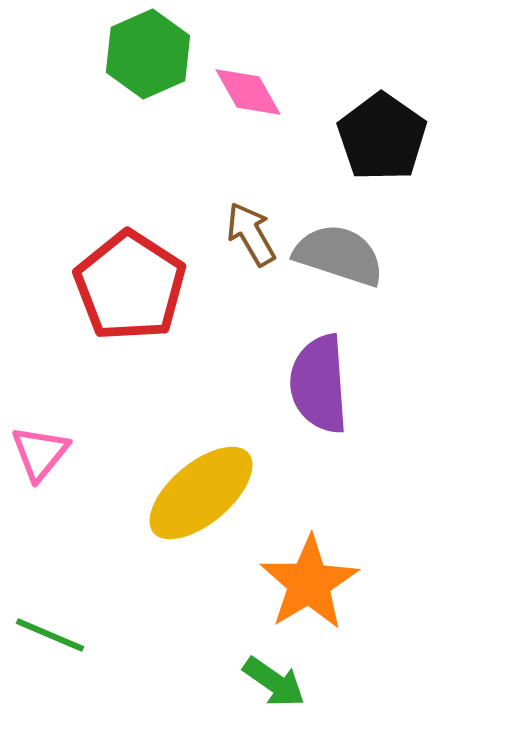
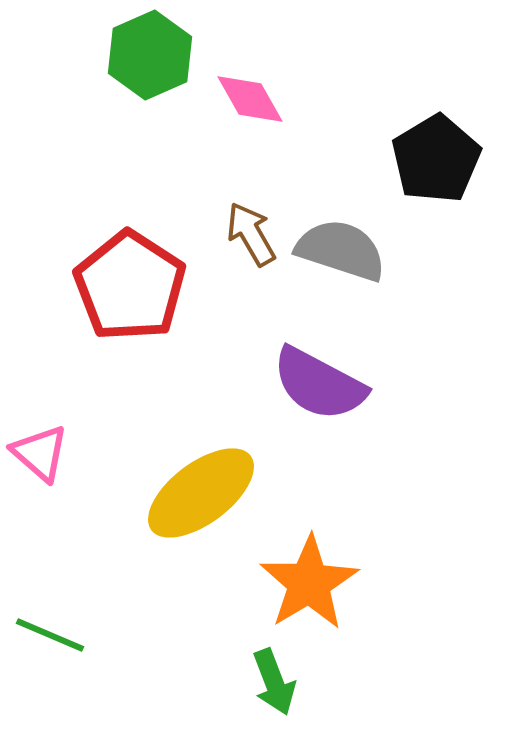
green hexagon: moved 2 px right, 1 px down
pink diamond: moved 2 px right, 7 px down
black pentagon: moved 54 px right, 22 px down; rotated 6 degrees clockwise
gray semicircle: moved 2 px right, 5 px up
purple semicircle: rotated 58 degrees counterclockwise
pink triangle: rotated 28 degrees counterclockwise
yellow ellipse: rotated 3 degrees clockwise
green arrow: rotated 34 degrees clockwise
